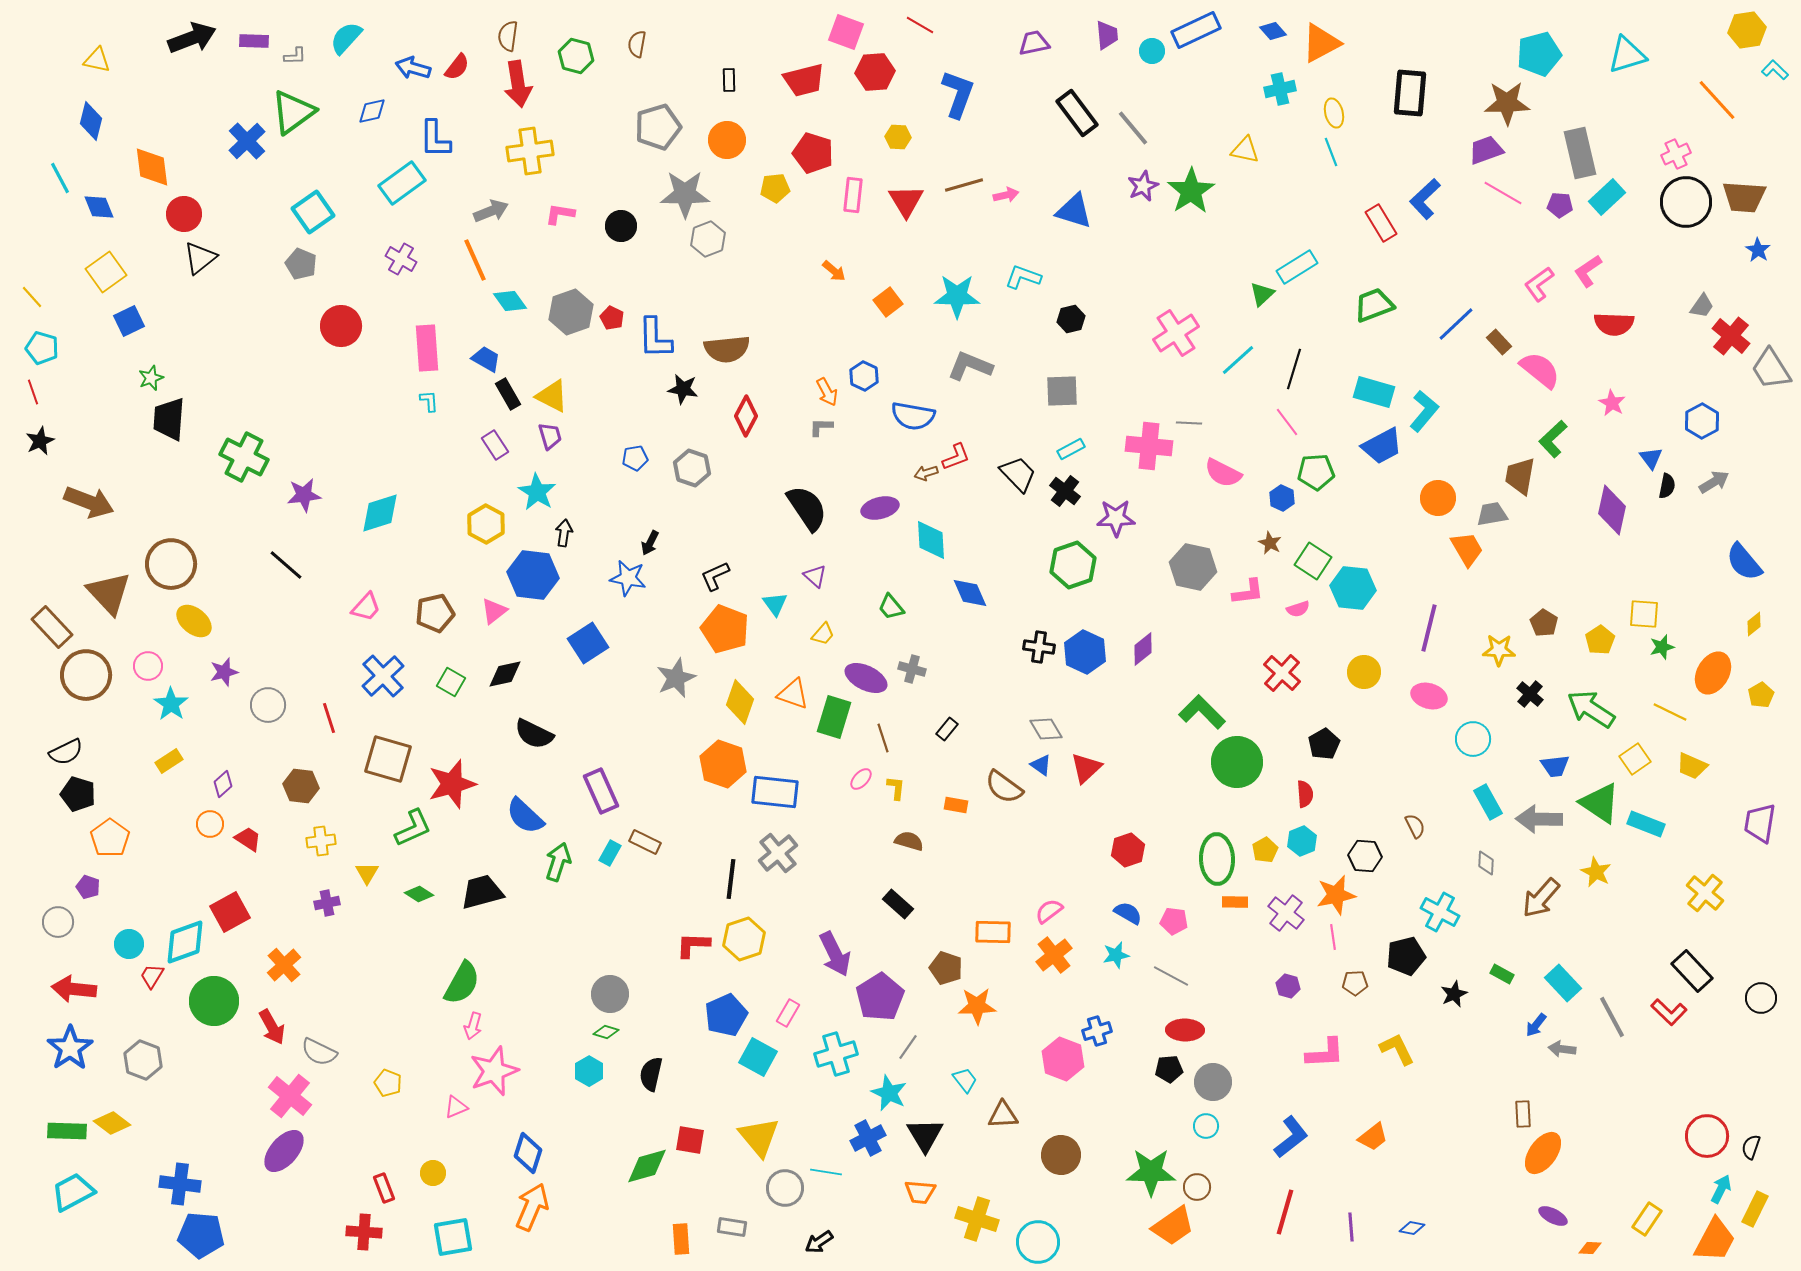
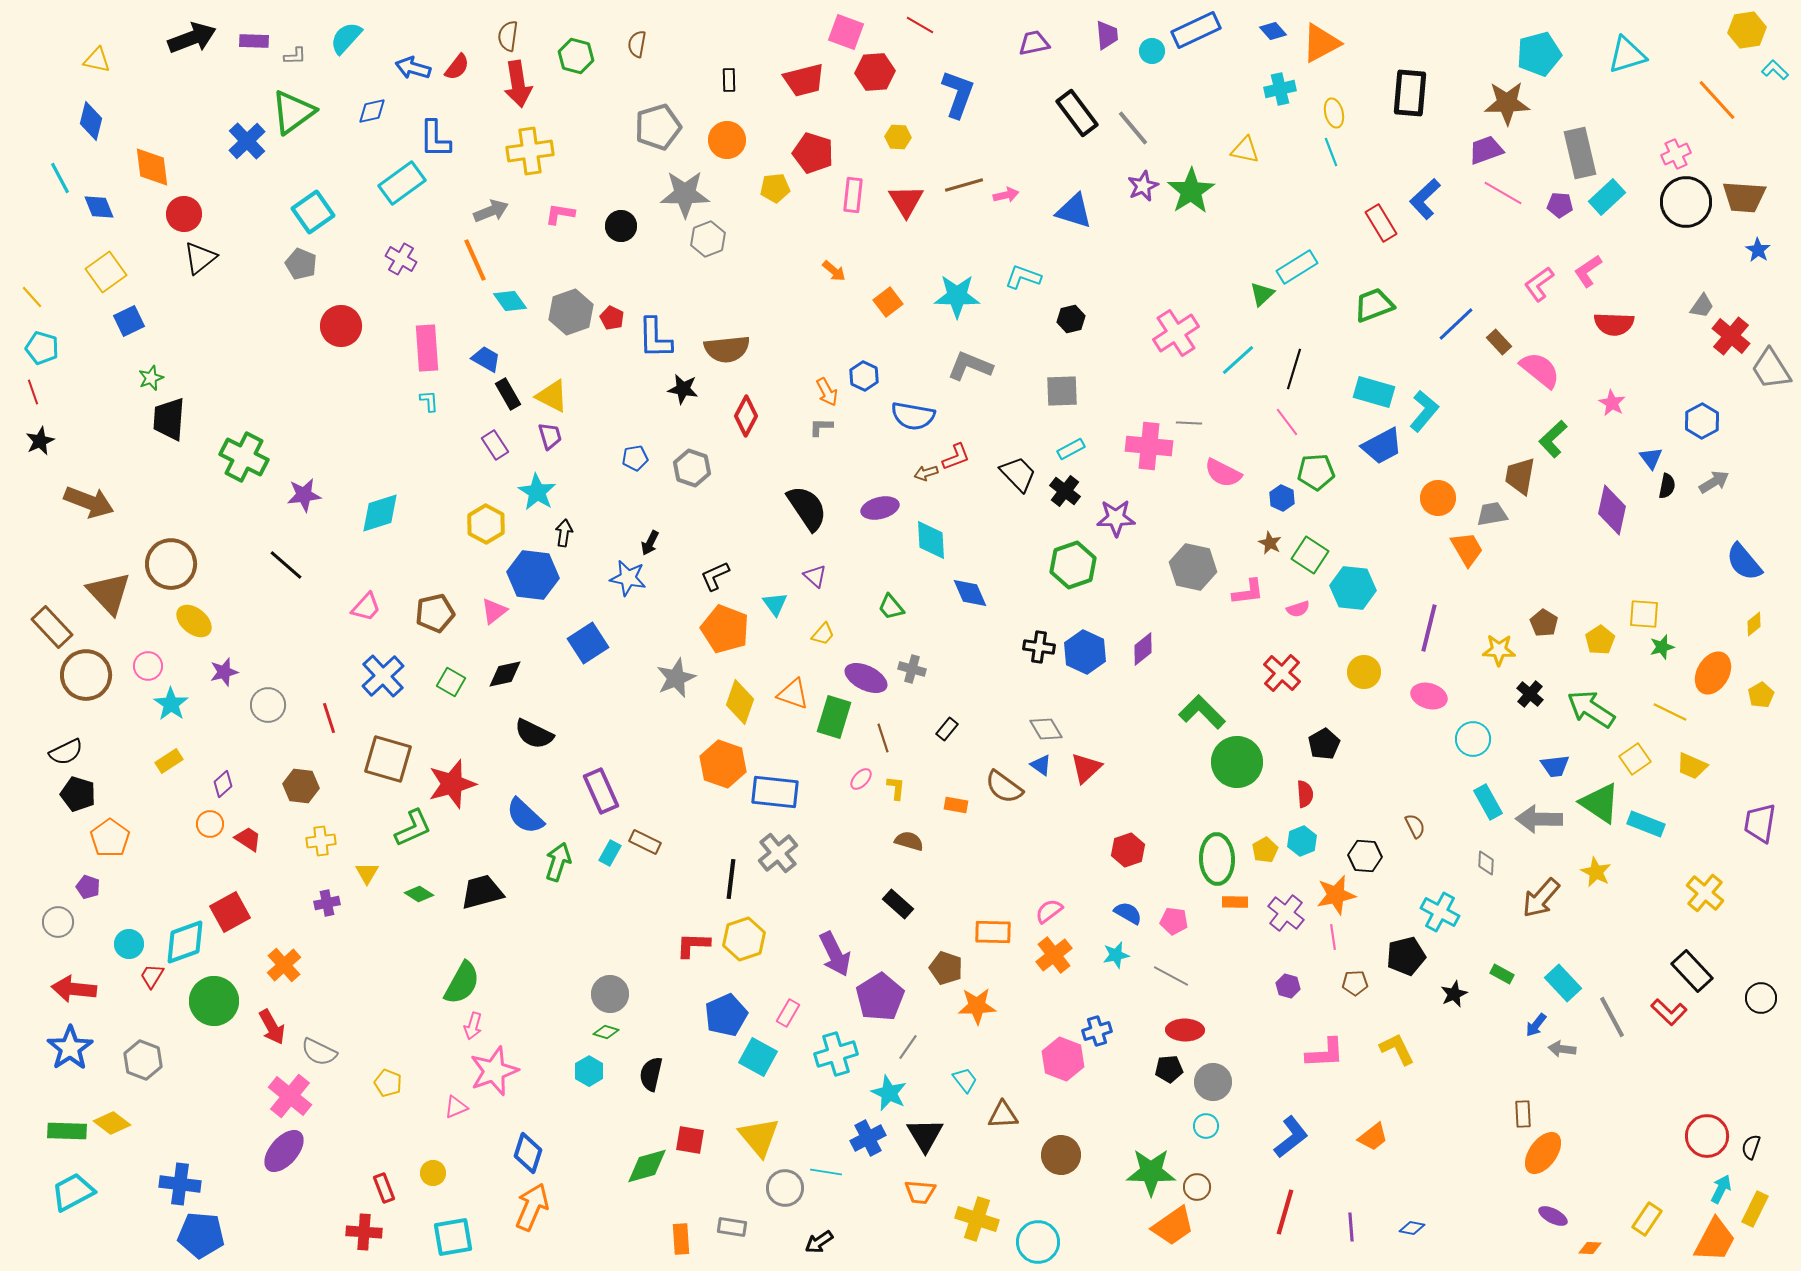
green square at (1313, 561): moved 3 px left, 6 px up
